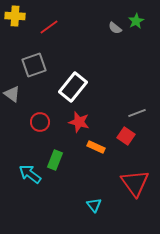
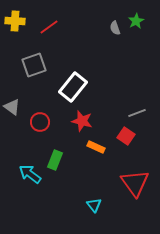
yellow cross: moved 5 px down
gray semicircle: rotated 32 degrees clockwise
gray triangle: moved 13 px down
red star: moved 3 px right, 1 px up
